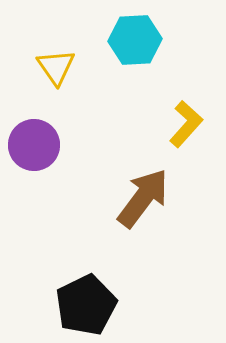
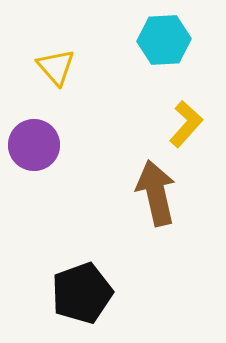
cyan hexagon: moved 29 px right
yellow triangle: rotated 6 degrees counterclockwise
brown arrow: moved 13 px right, 5 px up; rotated 50 degrees counterclockwise
black pentagon: moved 4 px left, 12 px up; rotated 6 degrees clockwise
